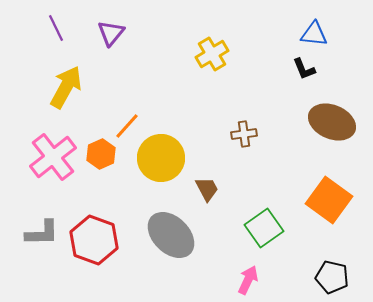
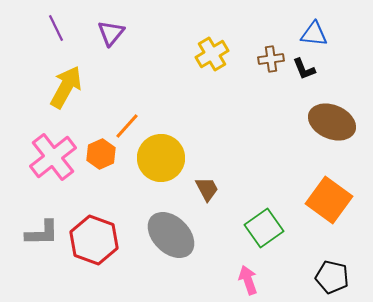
brown cross: moved 27 px right, 75 px up
pink arrow: rotated 44 degrees counterclockwise
